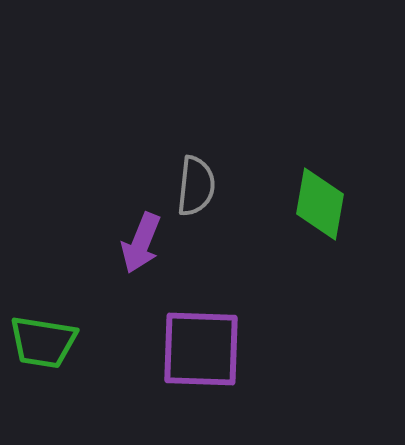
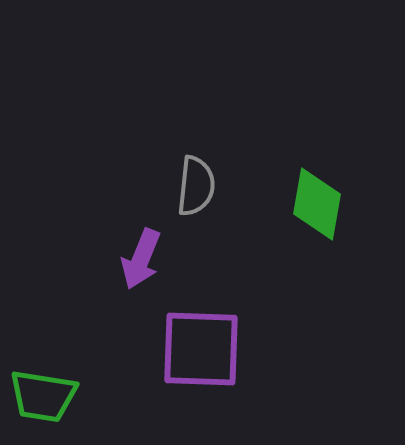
green diamond: moved 3 px left
purple arrow: moved 16 px down
green trapezoid: moved 54 px down
